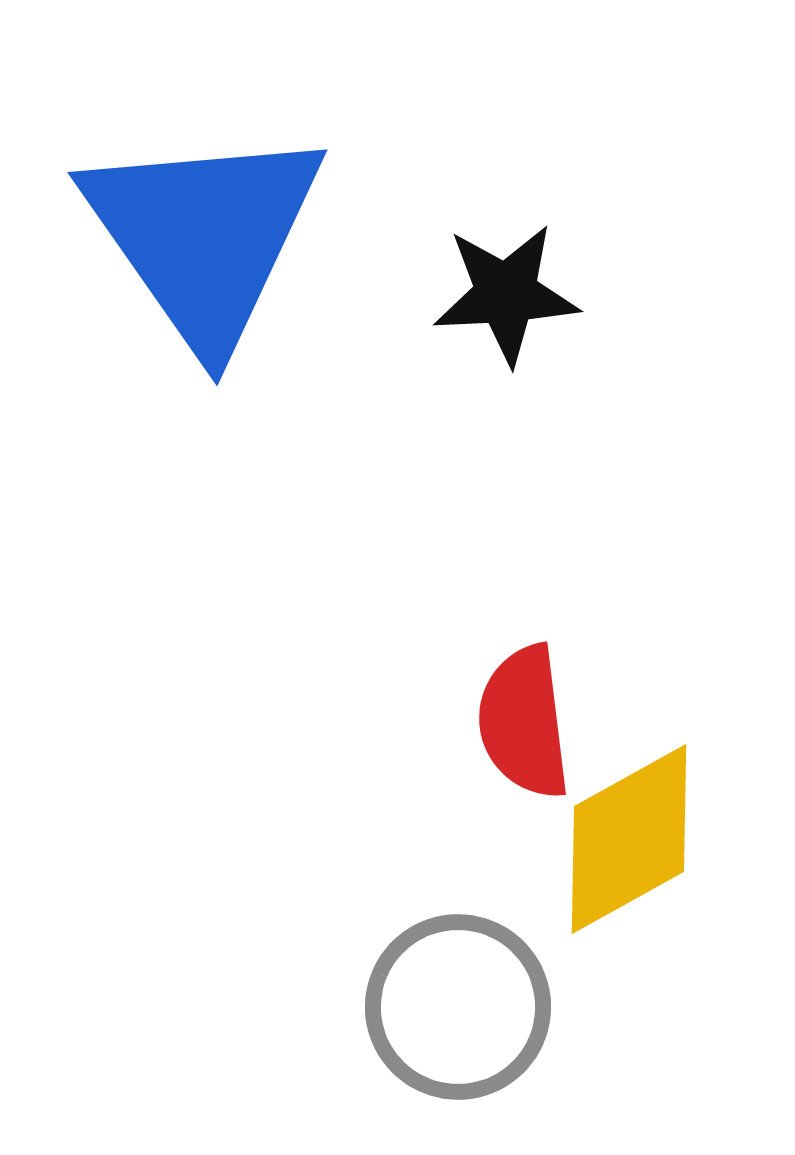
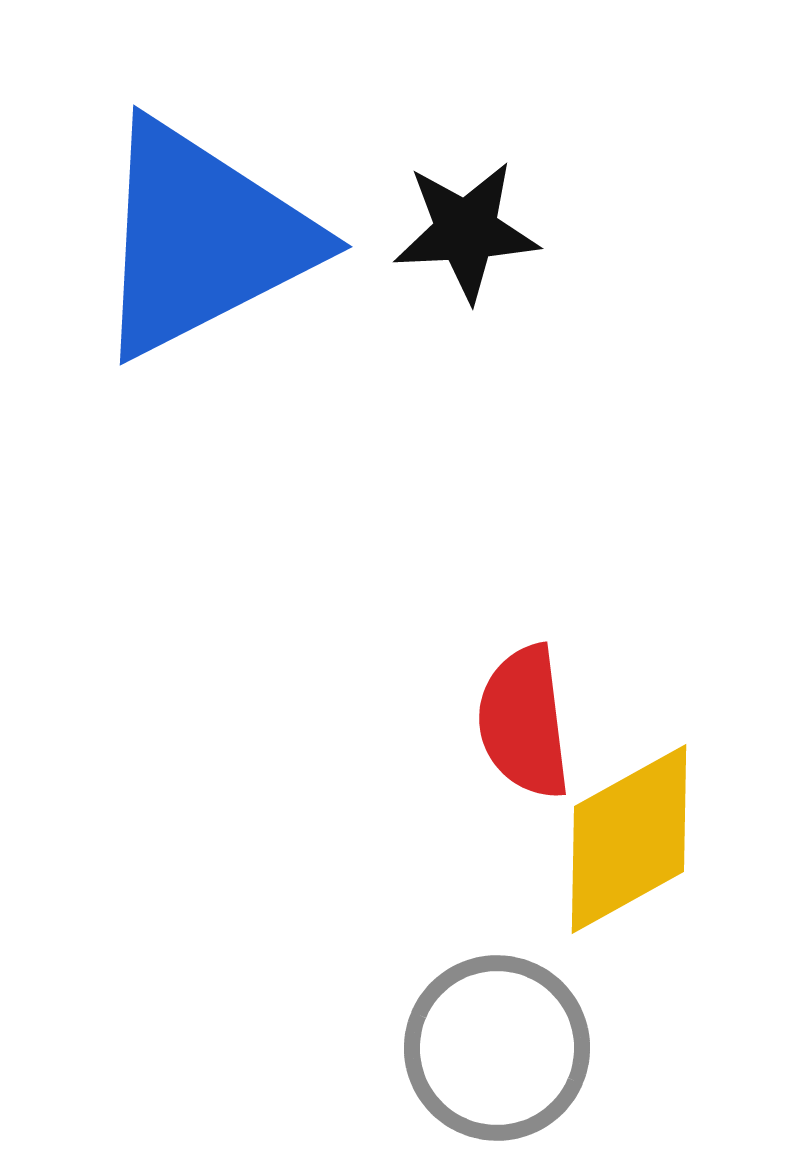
blue triangle: moved 2 px left, 3 px down; rotated 38 degrees clockwise
black star: moved 40 px left, 63 px up
gray circle: moved 39 px right, 41 px down
